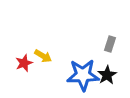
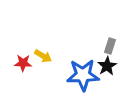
gray rectangle: moved 2 px down
red star: moved 1 px left; rotated 24 degrees clockwise
black star: moved 9 px up
